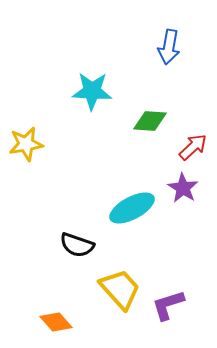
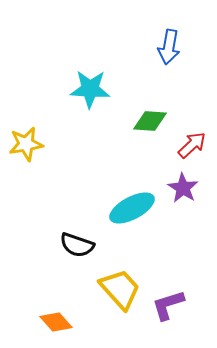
cyan star: moved 2 px left, 2 px up
red arrow: moved 1 px left, 2 px up
